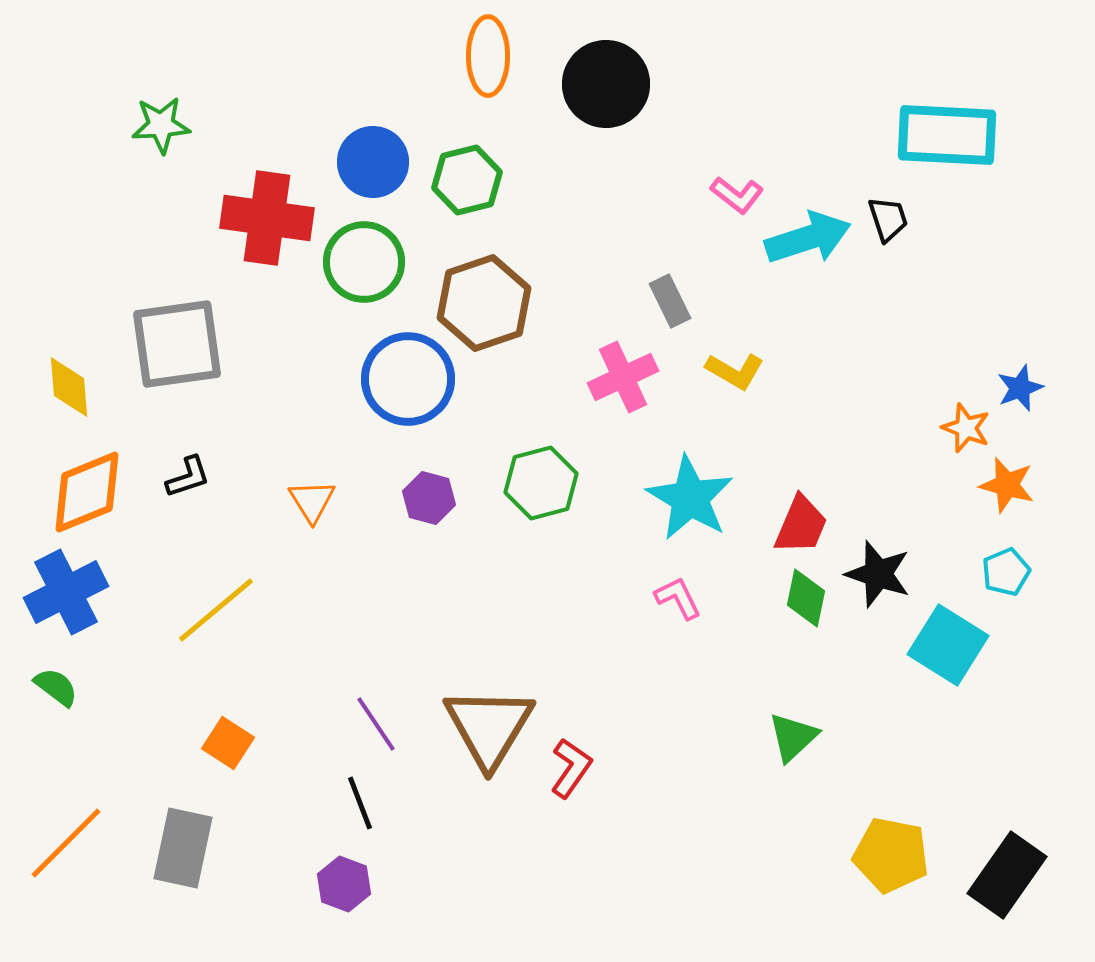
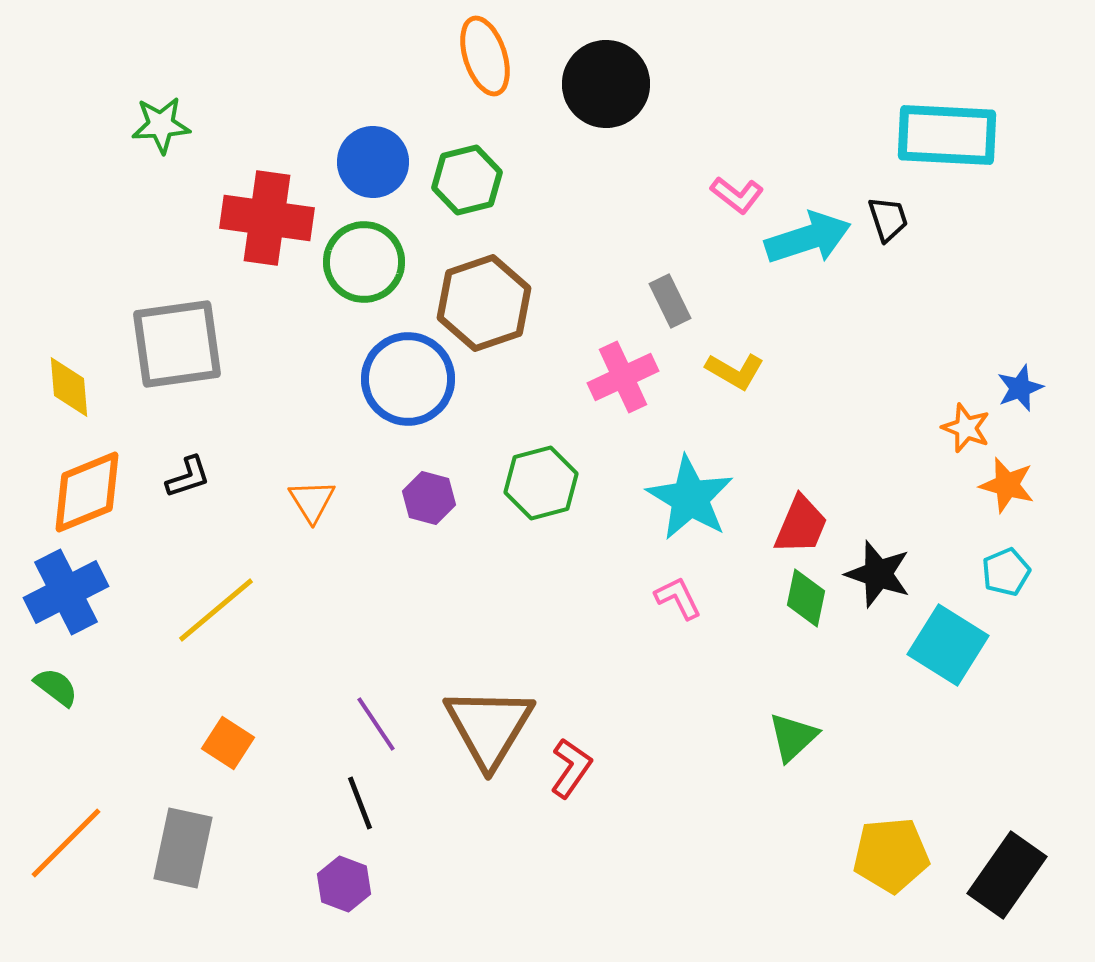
orange ellipse at (488, 56): moved 3 px left; rotated 18 degrees counterclockwise
yellow pentagon at (891, 855): rotated 16 degrees counterclockwise
